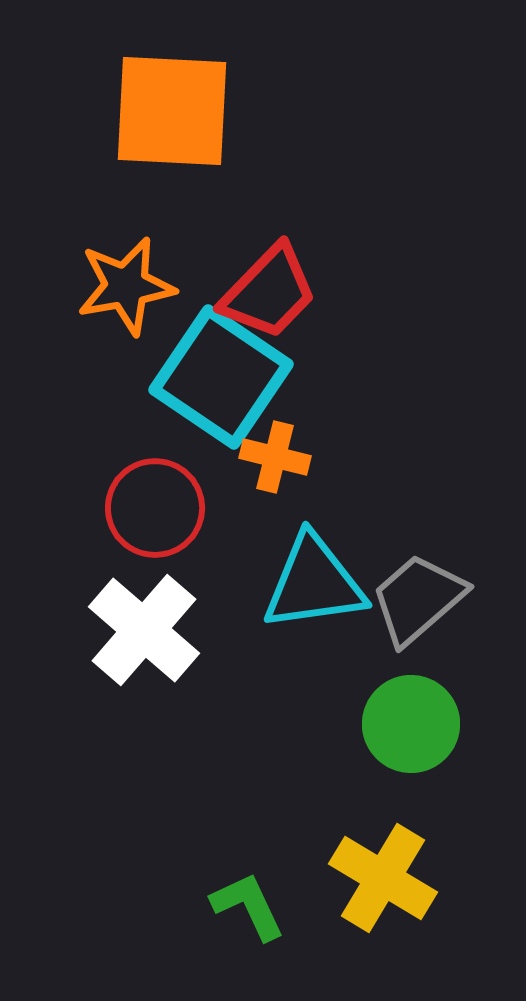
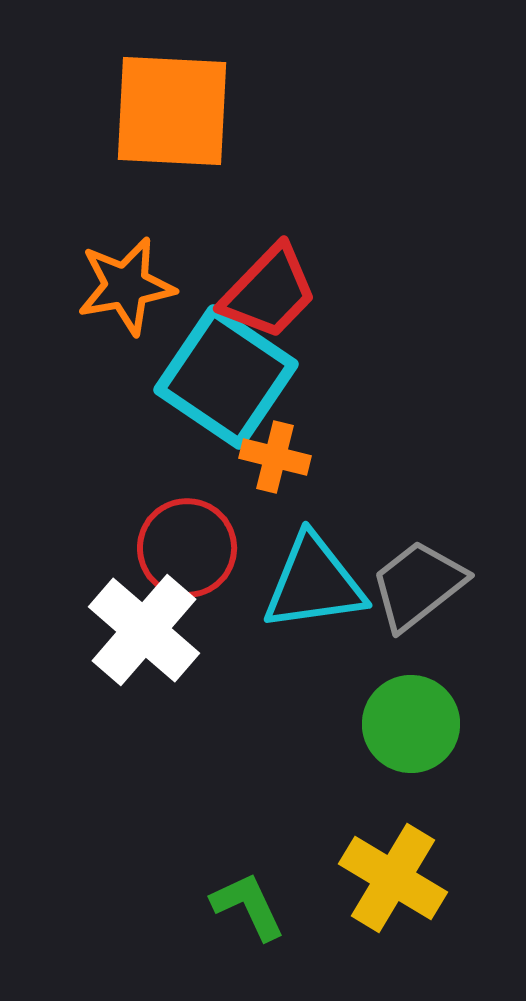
cyan square: moved 5 px right
red circle: moved 32 px right, 40 px down
gray trapezoid: moved 14 px up; rotated 3 degrees clockwise
yellow cross: moved 10 px right
